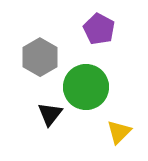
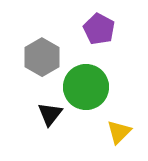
gray hexagon: moved 2 px right
